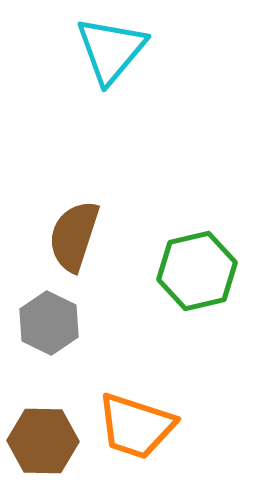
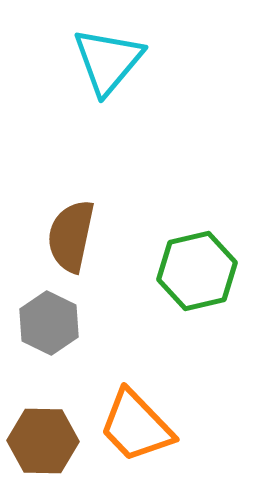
cyan triangle: moved 3 px left, 11 px down
brown semicircle: moved 3 px left; rotated 6 degrees counterclockwise
orange trapezoid: rotated 28 degrees clockwise
